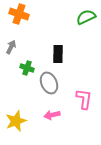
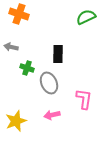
gray arrow: rotated 104 degrees counterclockwise
